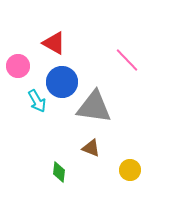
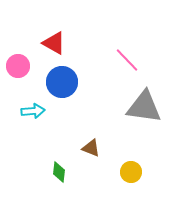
cyan arrow: moved 4 px left, 10 px down; rotated 65 degrees counterclockwise
gray triangle: moved 50 px right
yellow circle: moved 1 px right, 2 px down
